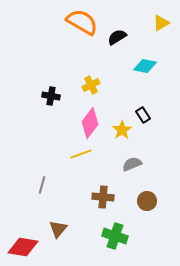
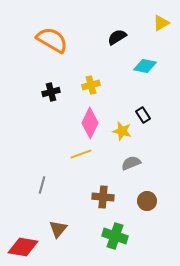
orange semicircle: moved 30 px left, 18 px down
yellow cross: rotated 12 degrees clockwise
black cross: moved 4 px up; rotated 24 degrees counterclockwise
pink diamond: rotated 12 degrees counterclockwise
yellow star: moved 1 px down; rotated 24 degrees counterclockwise
gray semicircle: moved 1 px left, 1 px up
